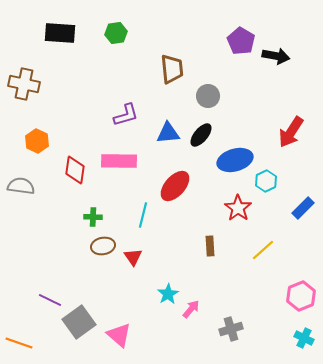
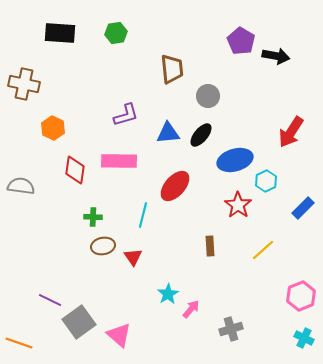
orange hexagon: moved 16 px right, 13 px up
red star: moved 3 px up
